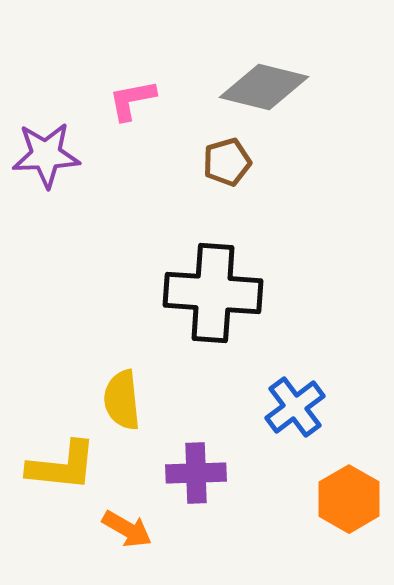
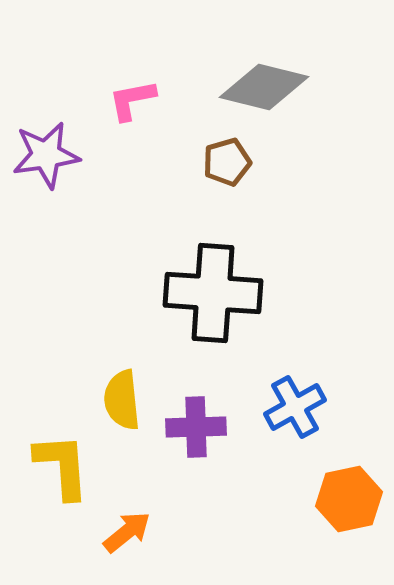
purple star: rotated 6 degrees counterclockwise
blue cross: rotated 8 degrees clockwise
yellow L-shape: rotated 100 degrees counterclockwise
purple cross: moved 46 px up
orange hexagon: rotated 18 degrees clockwise
orange arrow: moved 3 px down; rotated 69 degrees counterclockwise
